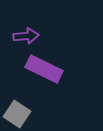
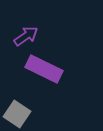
purple arrow: rotated 30 degrees counterclockwise
